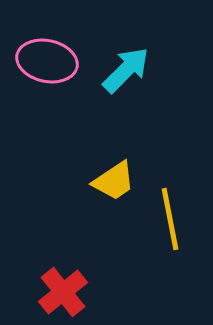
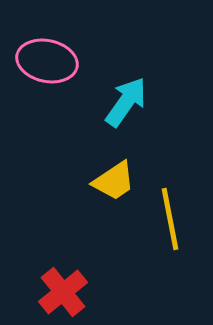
cyan arrow: moved 32 px down; rotated 10 degrees counterclockwise
